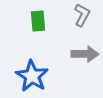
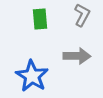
green rectangle: moved 2 px right, 2 px up
gray arrow: moved 8 px left, 2 px down
